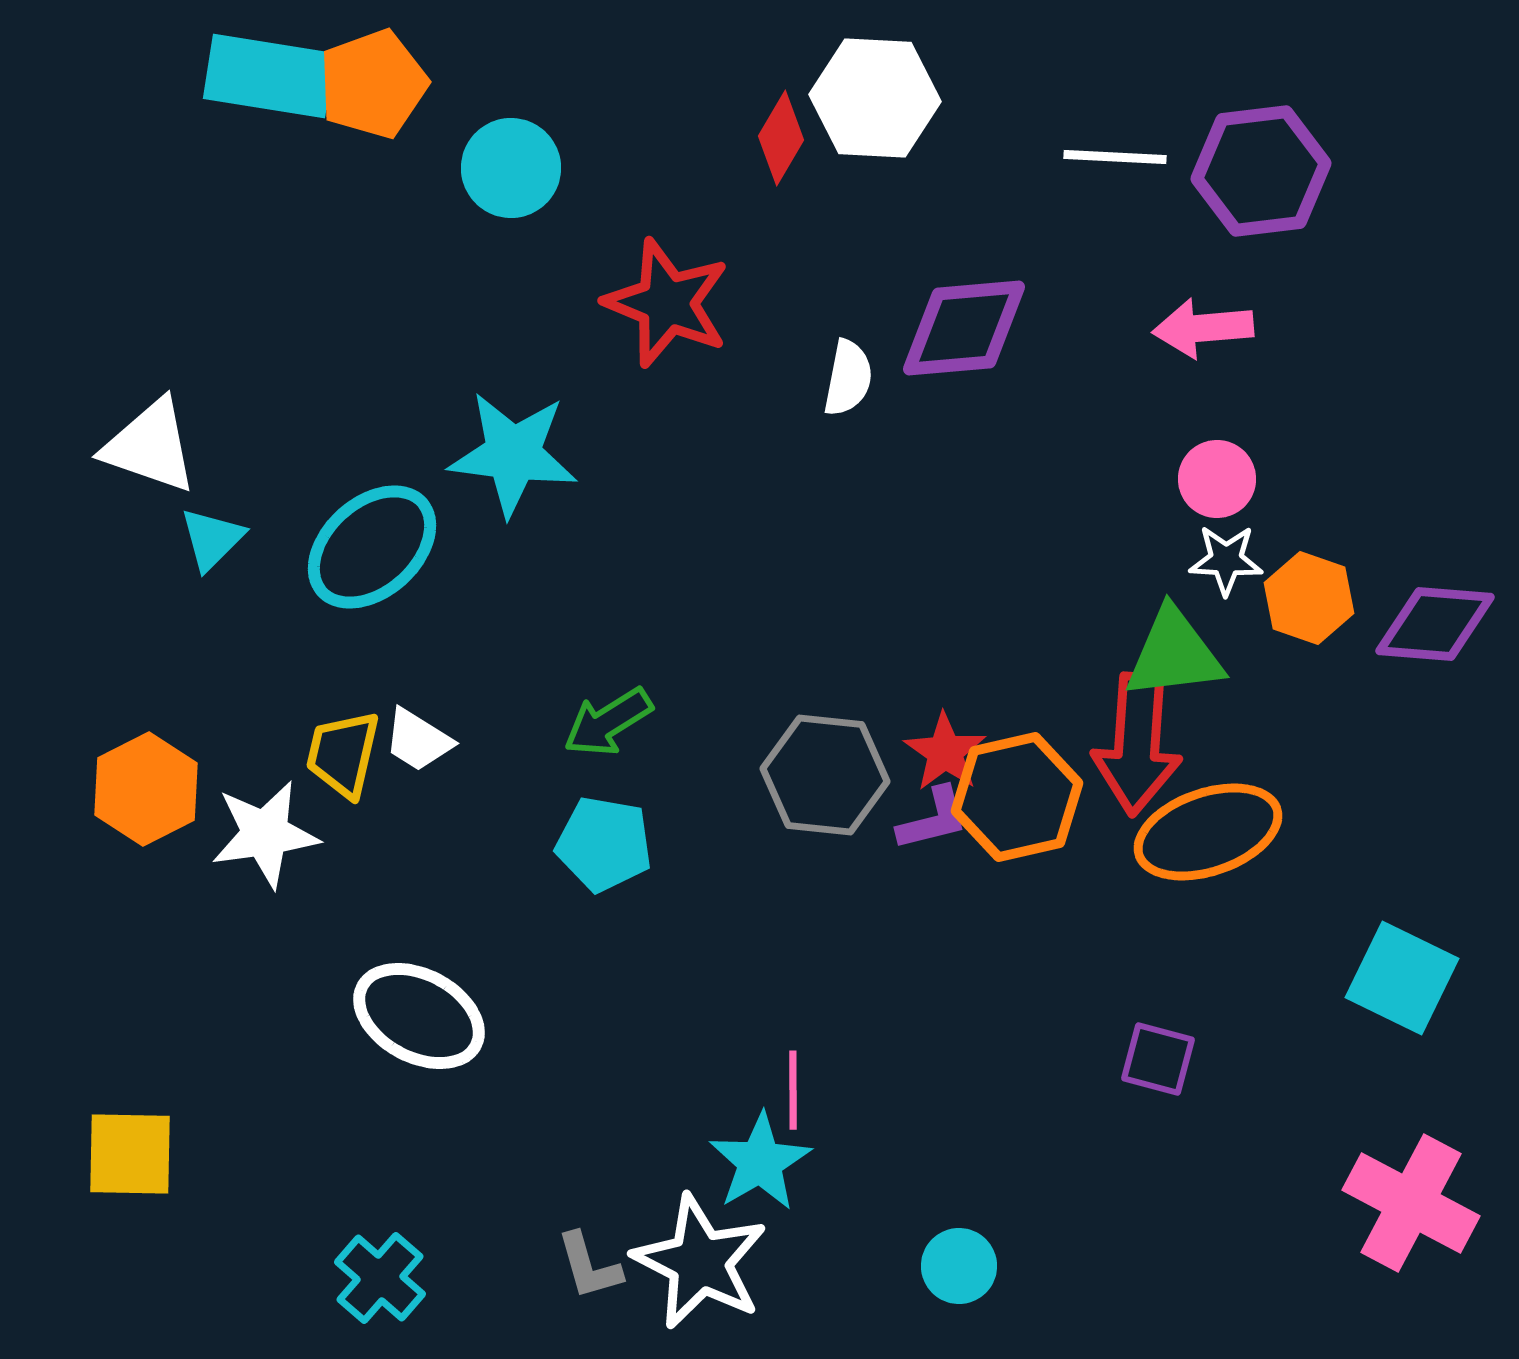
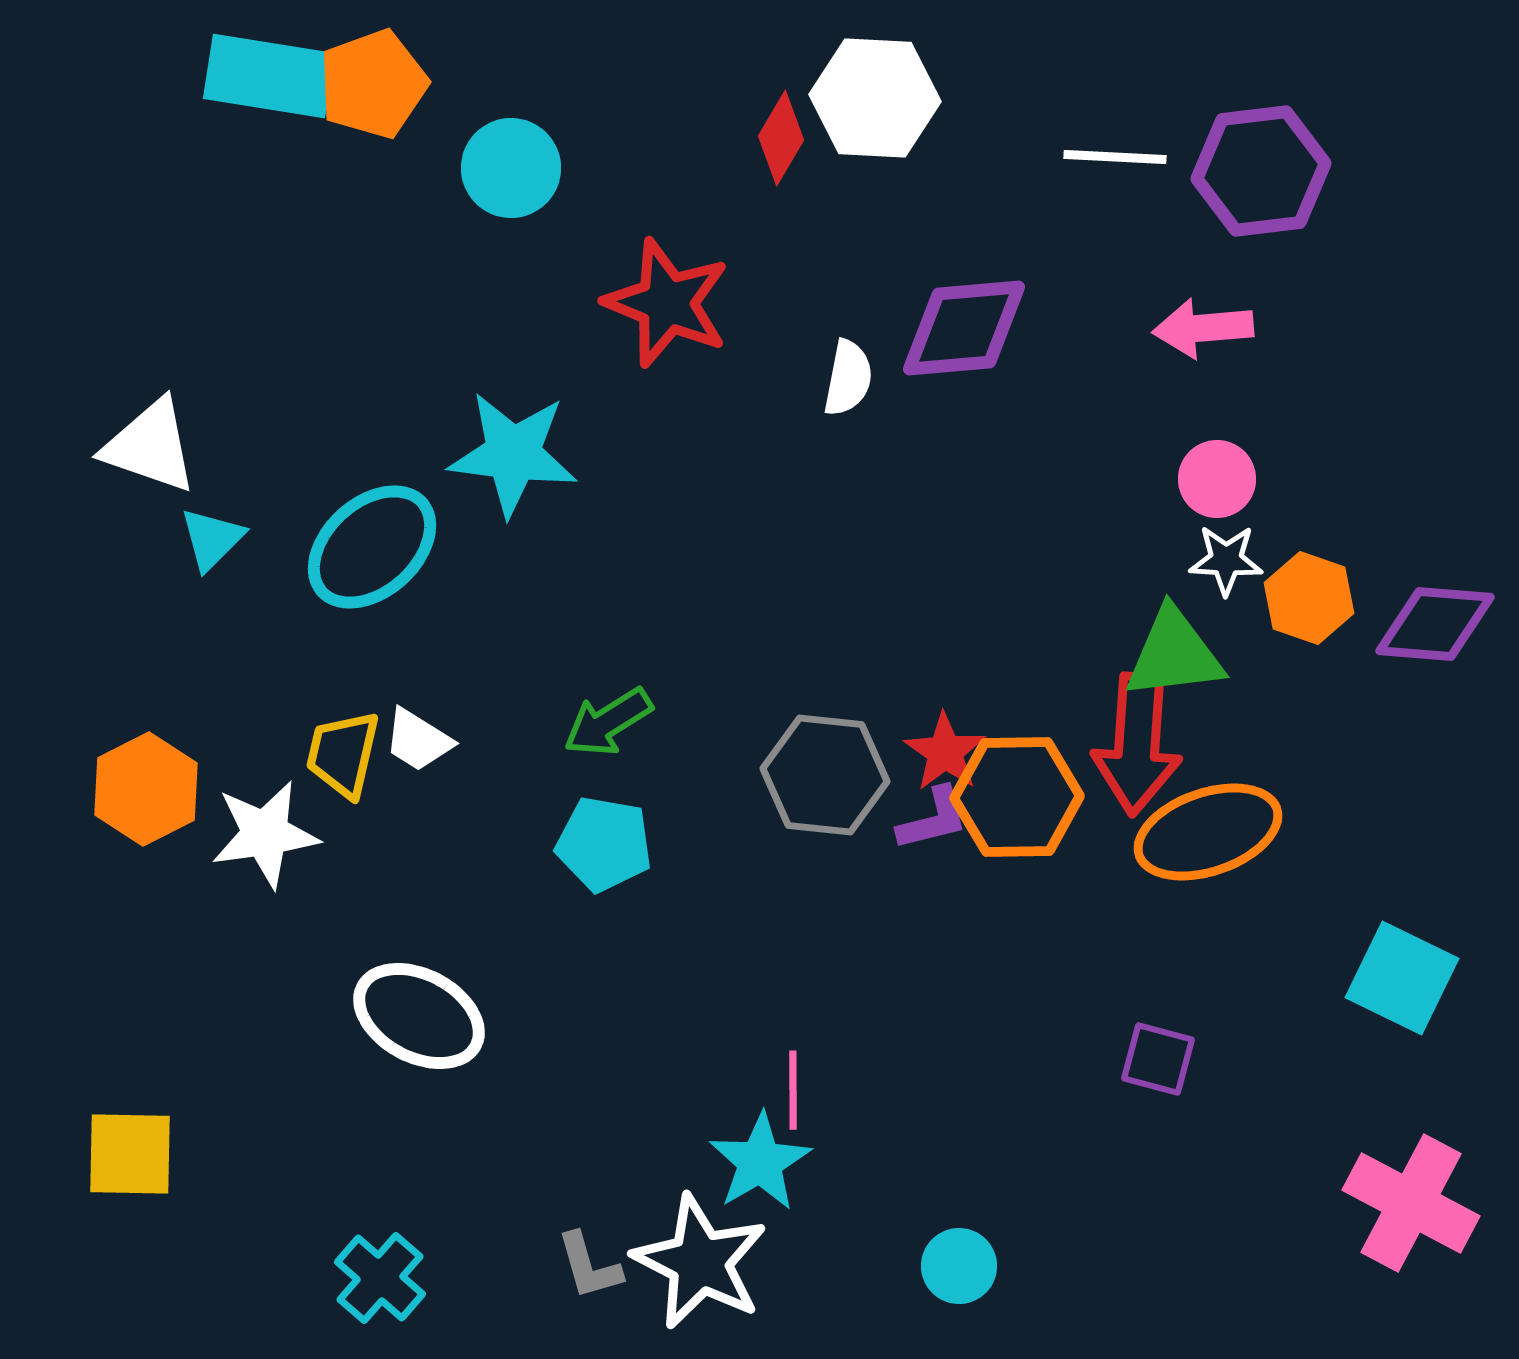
orange hexagon at (1017, 797): rotated 12 degrees clockwise
